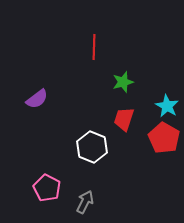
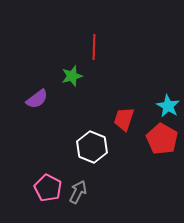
green star: moved 51 px left, 6 px up
cyan star: moved 1 px right
red pentagon: moved 2 px left, 1 px down
pink pentagon: moved 1 px right
gray arrow: moved 7 px left, 10 px up
